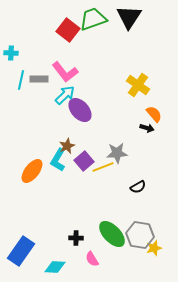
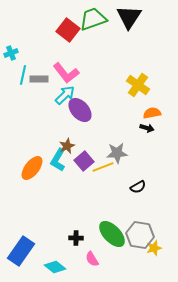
cyan cross: rotated 24 degrees counterclockwise
pink L-shape: moved 1 px right, 1 px down
cyan line: moved 2 px right, 5 px up
orange semicircle: moved 2 px left, 1 px up; rotated 60 degrees counterclockwise
orange ellipse: moved 3 px up
cyan diamond: rotated 35 degrees clockwise
